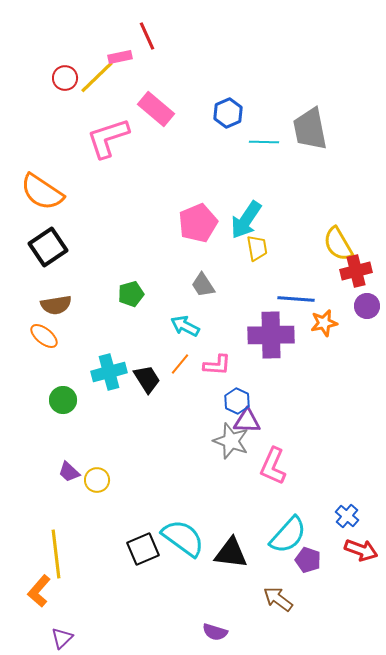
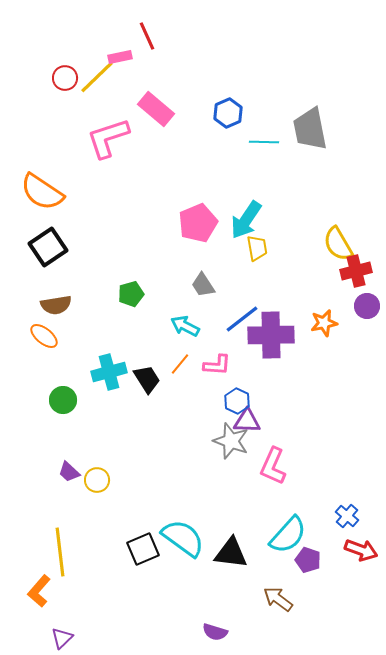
blue line at (296, 299): moved 54 px left, 20 px down; rotated 42 degrees counterclockwise
yellow line at (56, 554): moved 4 px right, 2 px up
